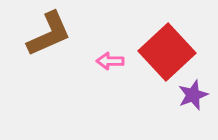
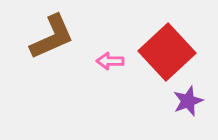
brown L-shape: moved 3 px right, 3 px down
purple star: moved 5 px left, 6 px down
